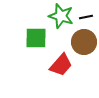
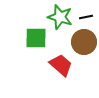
green star: moved 1 px left, 1 px down
red trapezoid: rotated 90 degrees counterclockwise
